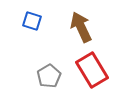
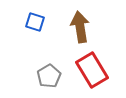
blue square: moved 3 px right, 1 px down
brown arrow: moved 1 px left; rotated 16 degrees clockwise
